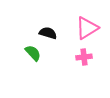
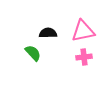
pink triangle: moved 4 px left, 3 px down; rotated 20 degrees clockwise
black semicircle: rotated 18 degrees counterclockwise
